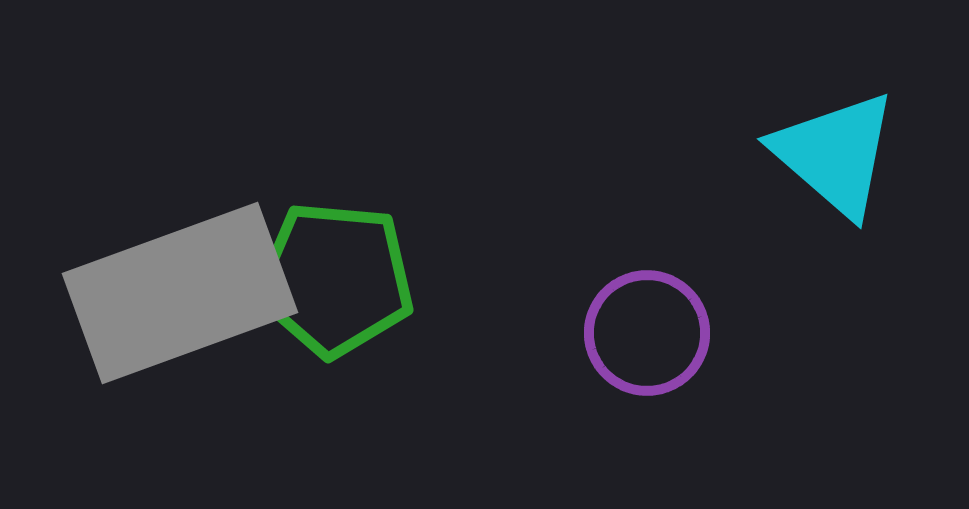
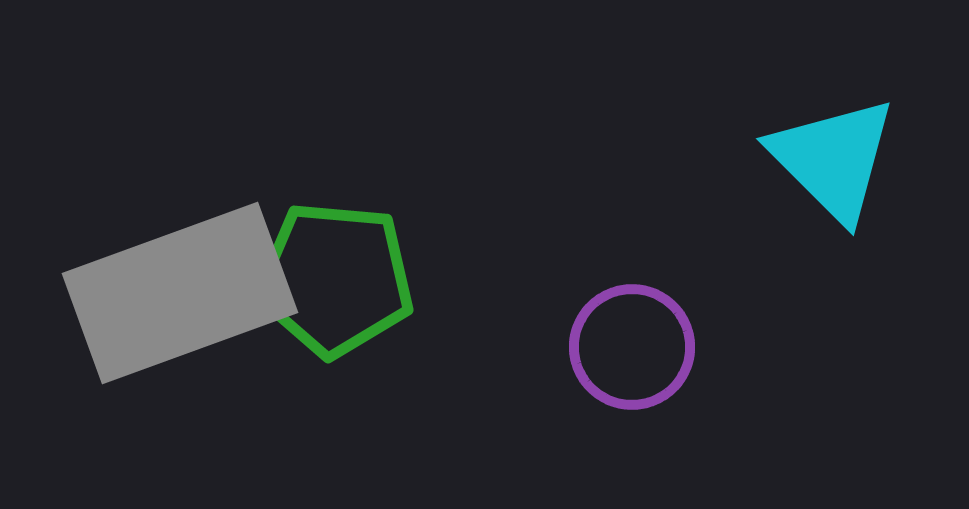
cyan triangle: moved 2 px left, 5 px down; rotated 4 degrees clockwise
purple circle: moved 15 px left, 14 px down
